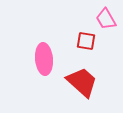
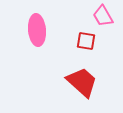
pink trapezoid: moved 3 px left, 3 px up
pink ellipse: moved 7 px left, 29 px up
